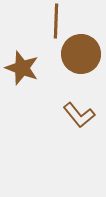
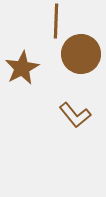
brown star: rotated 24 degrees clockwise
brown L-shape: moved 4 px left
